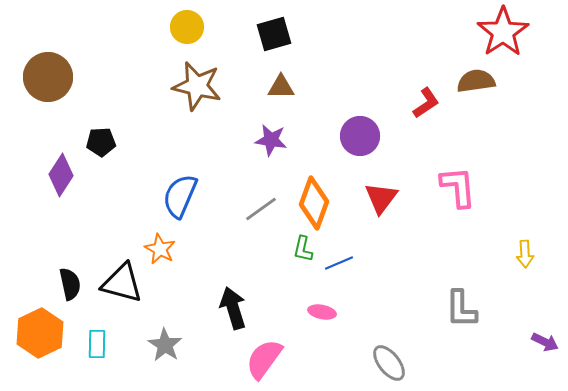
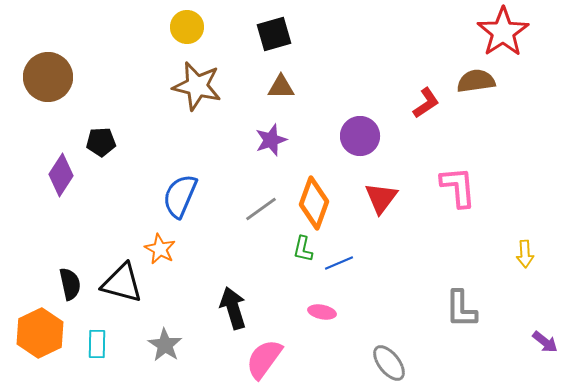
purple star: rotated 28 degrees counterclockwise
purple arrow: rotated 12 degrees clockwise
